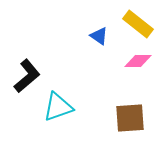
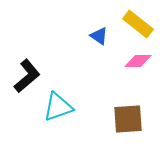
brown square: moved 2 px left, 1 px down
